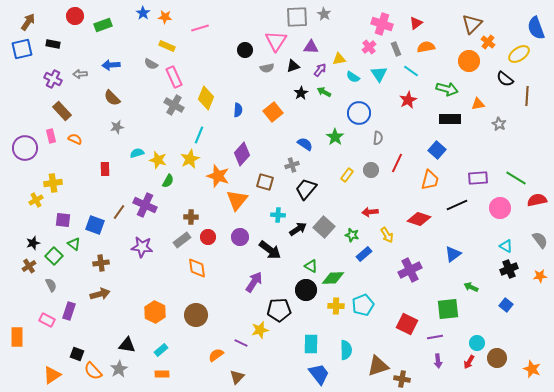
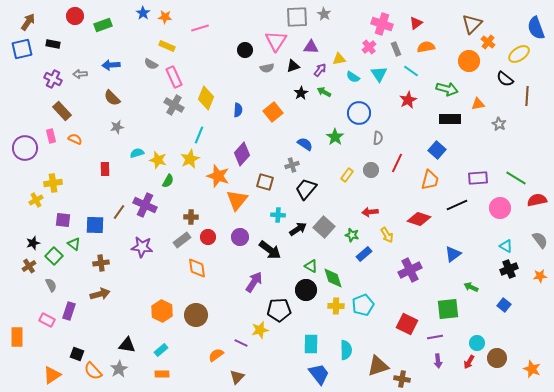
blue square at (95, 225): rotated 18 degrees counterclockwise
green diamond at (333, 278): rotated 75 degrees clockwise
blue square at (506, 305): moved 2 px left
orange hexagon at (155, 312): moved 7 px right, 1 px up
